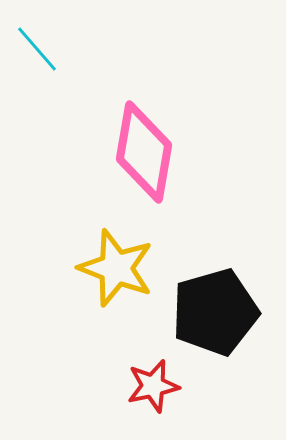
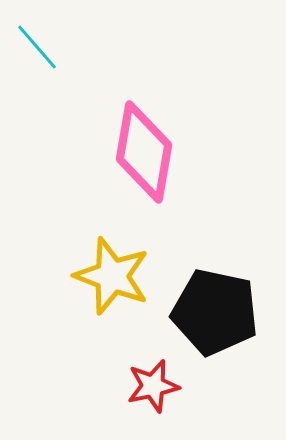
cyan line: moved 2 px up
yellow star: moved 4 px left, 8 px down
black pentagon: rotated 28 degrees clockwise
